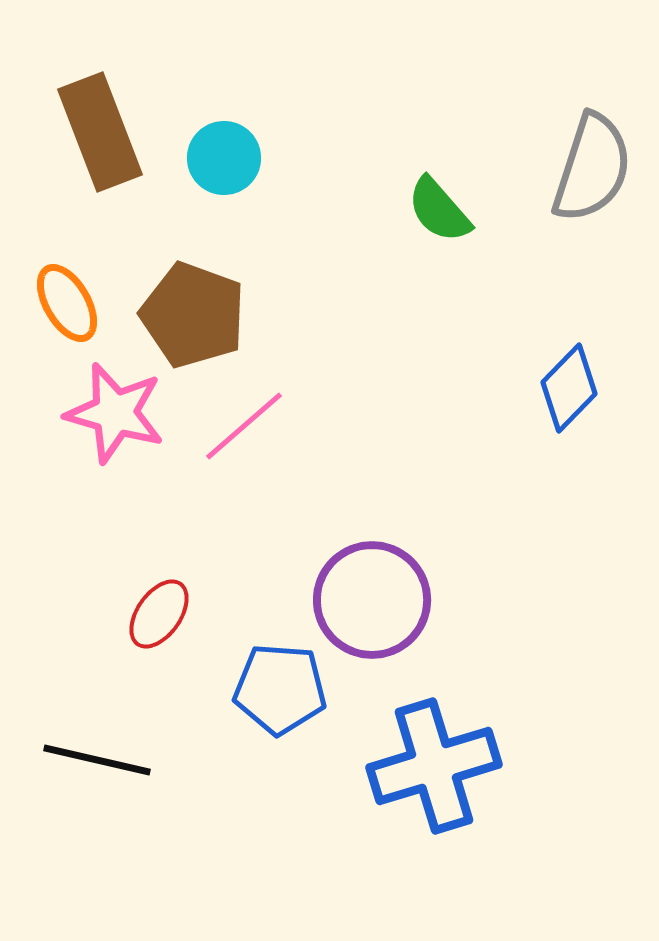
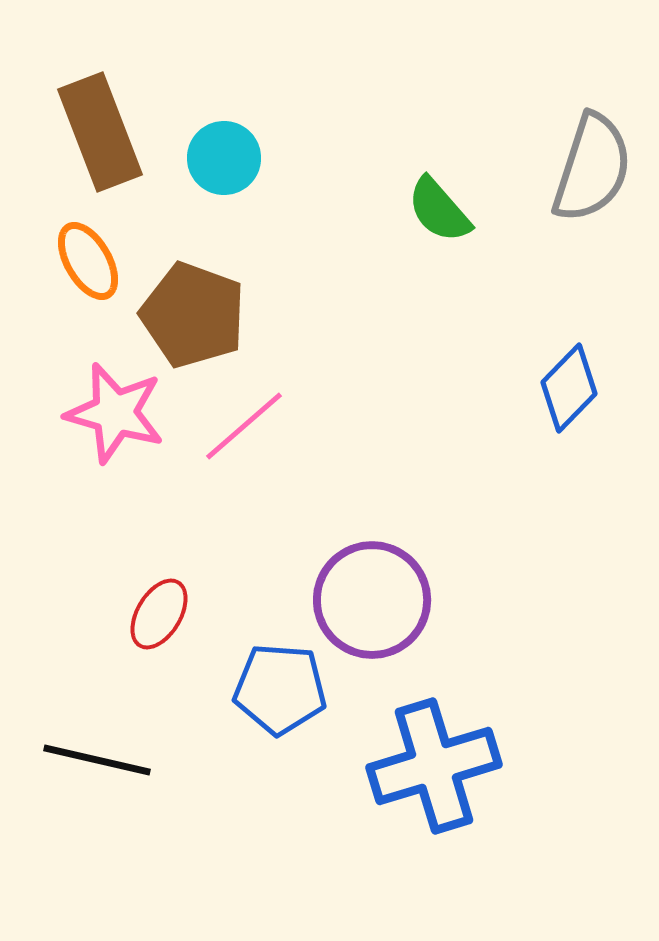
orange ellipse: moved 21 px right, 42 px up
red ellipse: rotated 4 degrees counterclockwise
